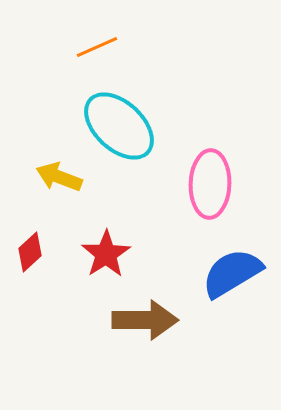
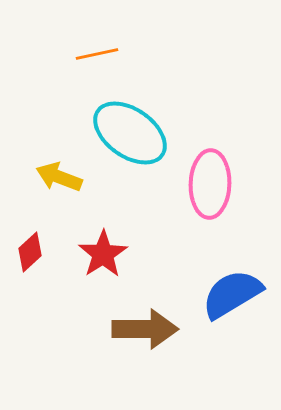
orange line: moved 7 px down; rotated 12 degrees clockwise
cyan ellipse: moved 11 px right, 7 px down; rotated 8 degrees counterclockwise
red star: moved 3 px left
blue semicircle: moved 21 px down
brown arrow: moved 9 px down
